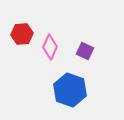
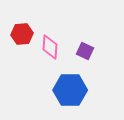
pink diamond: rotated 20 degrees counterclockwise
blue hexagon: rotated 20 degrees counterclockwise
